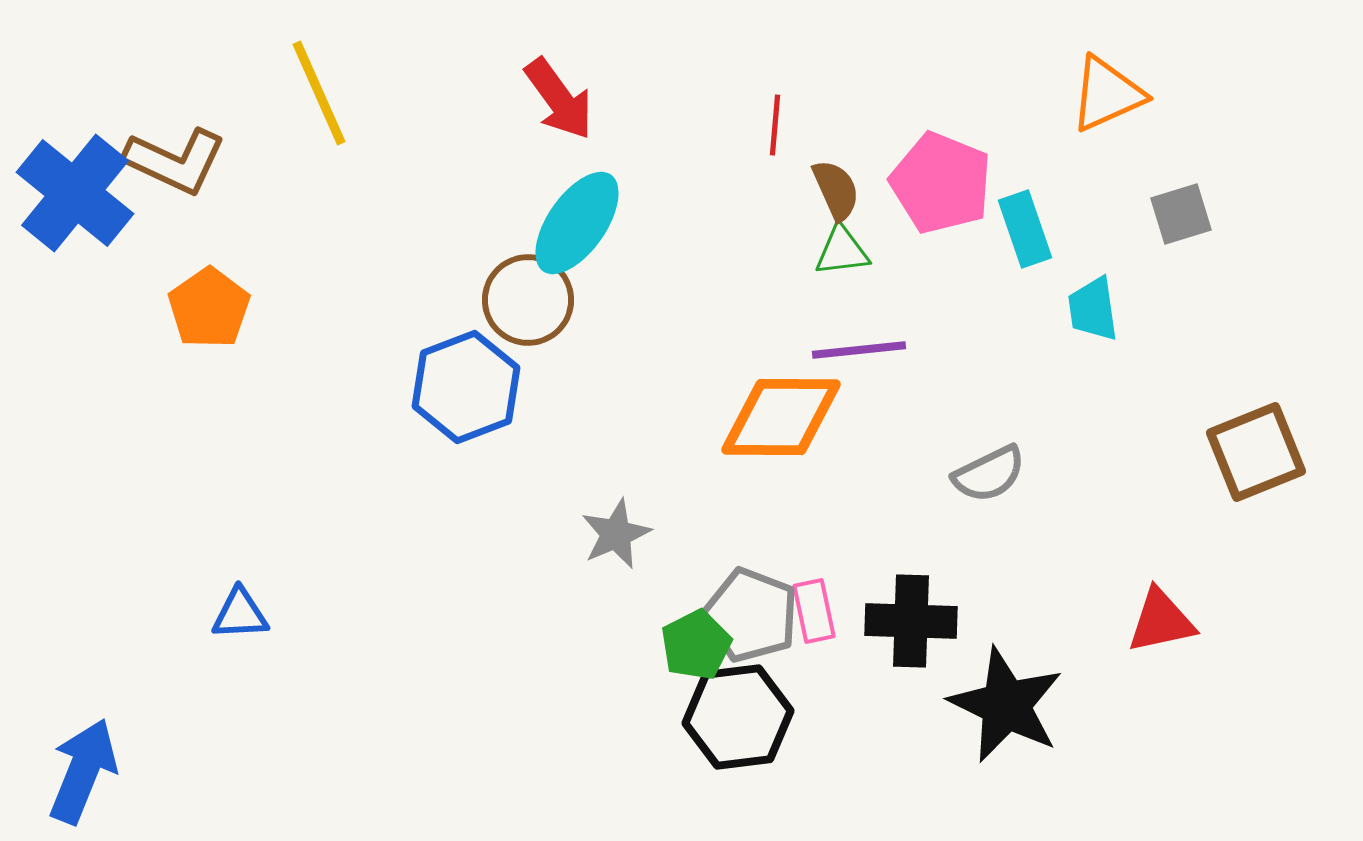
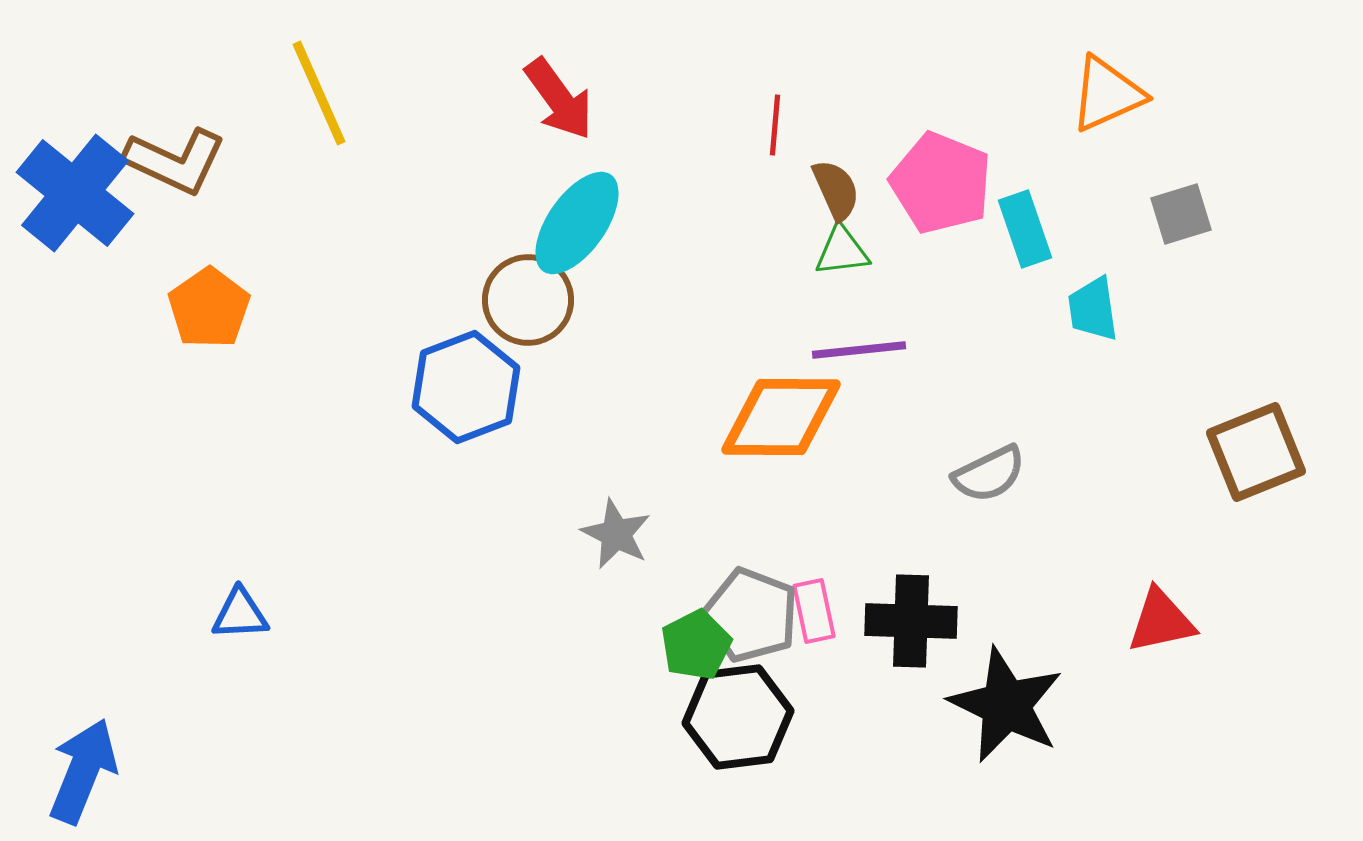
gray star: rotated 22 degrees counterclockwise
